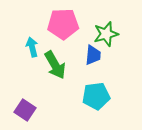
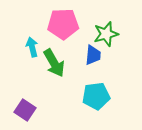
green arrow: moved 1 px left, 2 px up
